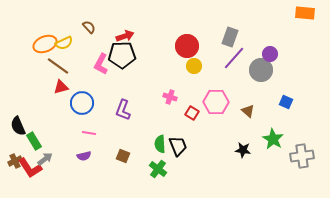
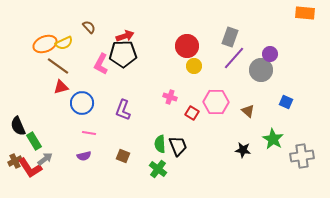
black pentagon: moved 1 px right, 1 px up
